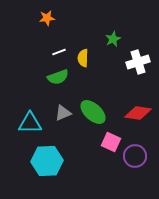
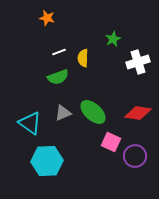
orange star: rotated 21 degrees clockwise
cyan triangle: rotated 35 degrees clockwise
